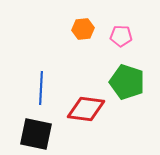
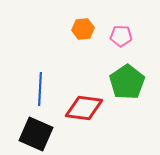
green pentagon: rotated 20 degrees clockwise
blue line: moved 1 px left, 1 px down
red diamond: moved 2 px left, 1 px up
black square: rotated 12 degrees clockwise
